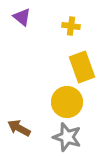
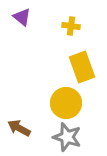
yellow circle: moved 1 px left, 1 px down
